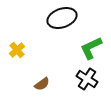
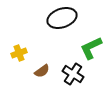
yellow cross: moved 2 px right, 3 px down; rotated 21 degrees clockwise
black cross: moved 14 px left, 5 px up
brown semicircle: moved 13 px up
